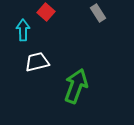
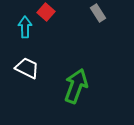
cyan arrow: moved 2 px right, 3 px up
white trapezoid: moved 10 px left, 6 px down; rotated 40 degrees clockwise
